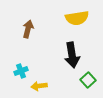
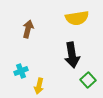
yellow arrow: rotated 70 degrees counterclockwise
